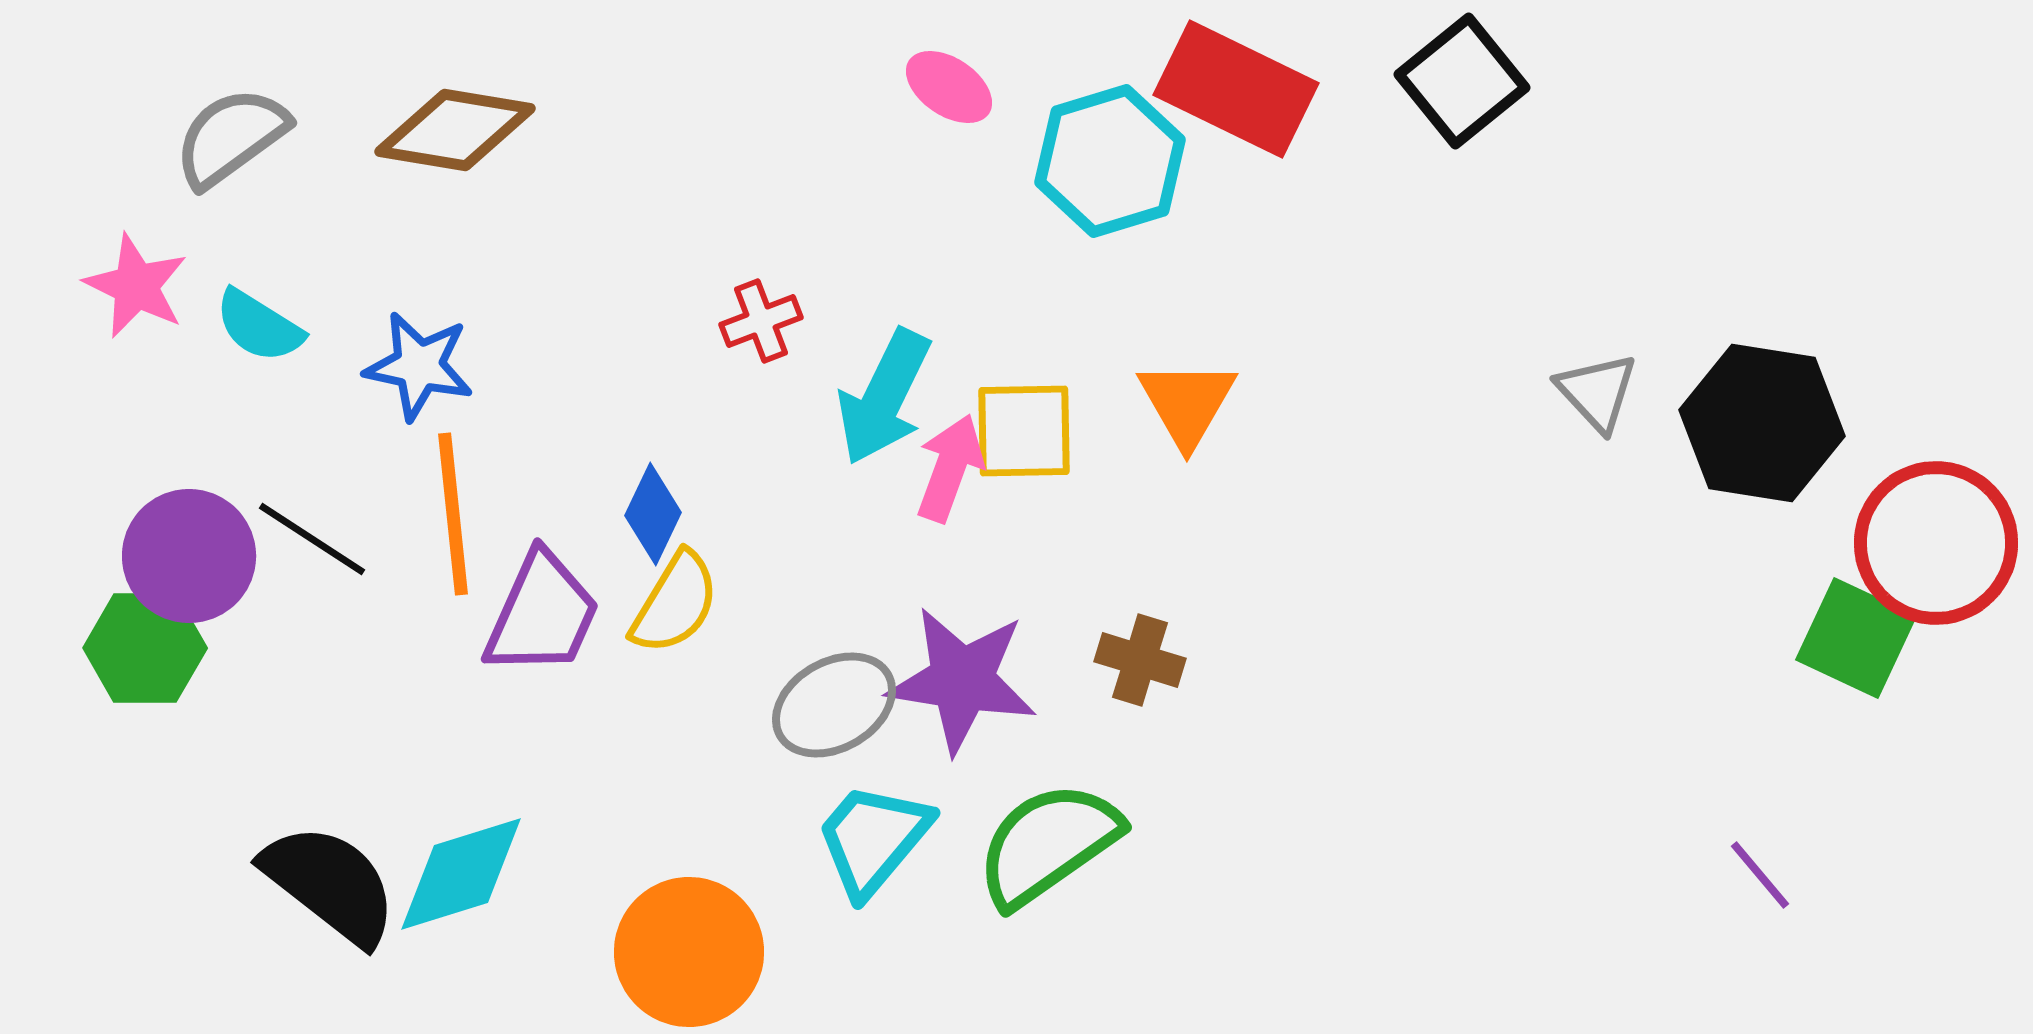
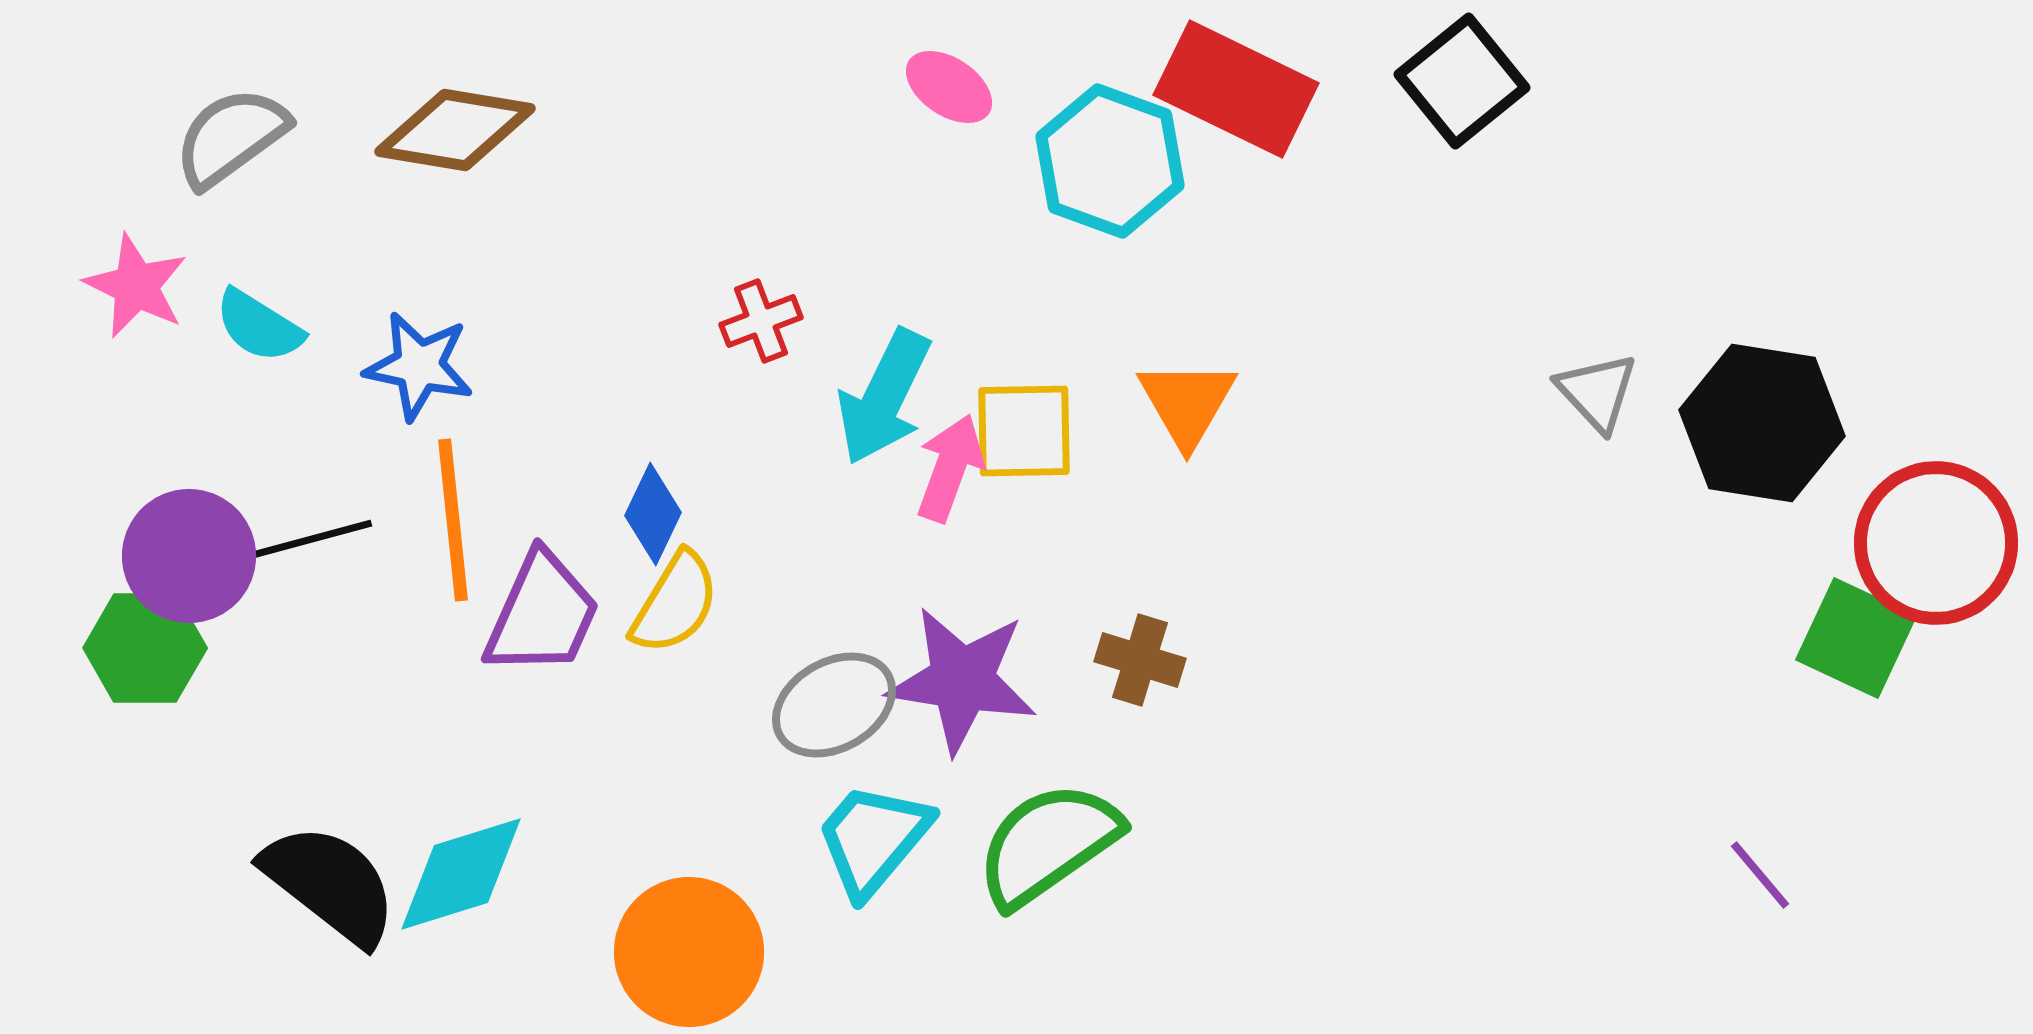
cyan hexagon: rotated 23 degrees counterclockwise
orange line: moved 6 px down
black line: rotated 48 degrees counterclockwise
